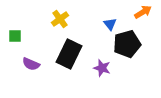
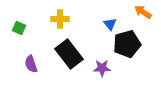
orange arrow: rotated 114 degrees counterclockwise
yellow cross: rotated 36 degrees clockwise
green square: moved 4 px right, 8 px up; rotated 24 degrees clockwise
black rectangle: rotated 64 degrees counterclockwise
purple semicircle: rotated 48 degrees clockwise
purple star: rotated 18 degrees counterclockwise
